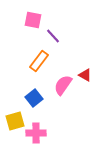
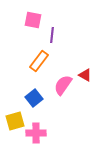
purple line: moved 1 px left, 1 px up; rotated 49 degrees clockwise
